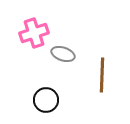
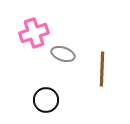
brown line: moved 6 px up
